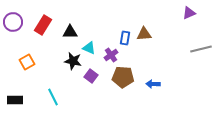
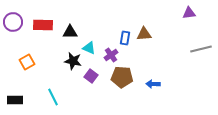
purple triangle: rotated 16 degrees clockwise
red rectangle: rotated 60 degrees clockwise
brown pentagon: moved 1 px left
